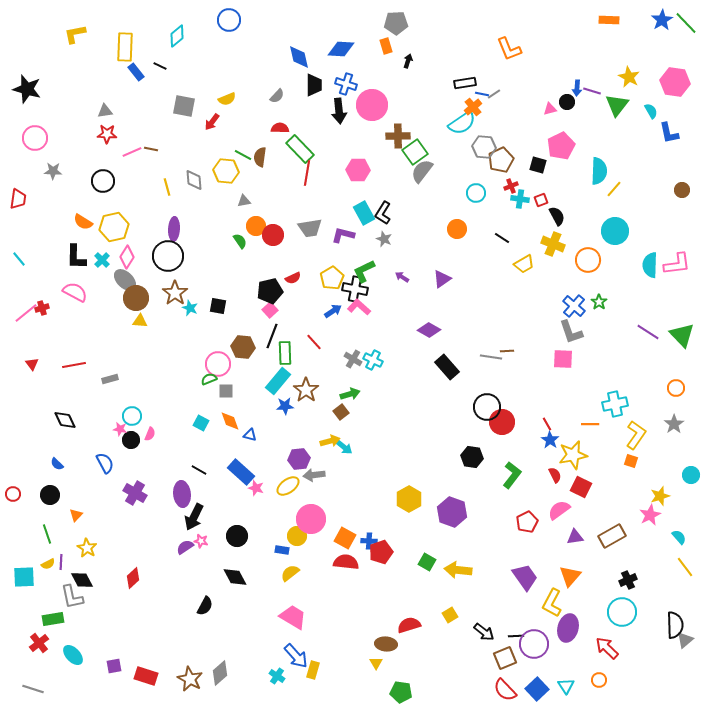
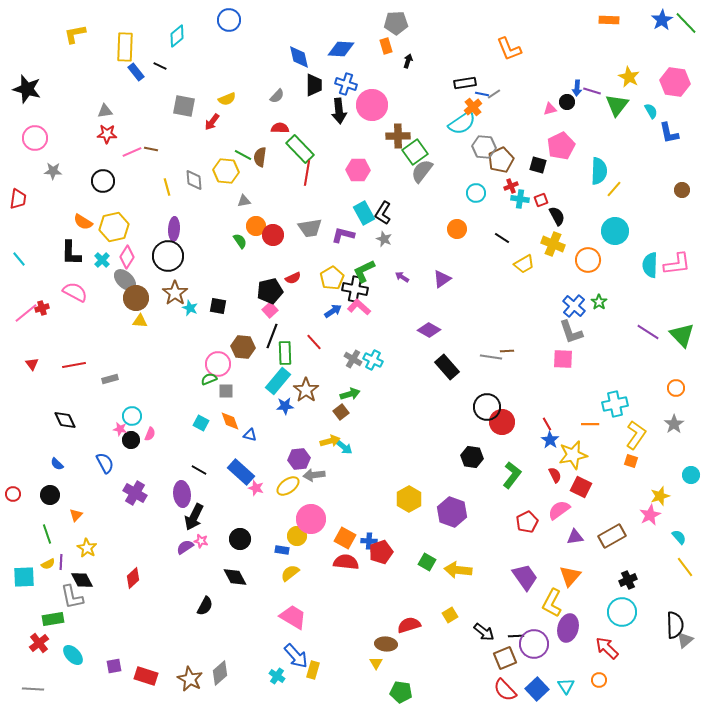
black L-shape at (76, 257): moved 5 px left, 4 px up
black circle at (237, 536): moved 3 px right, 3 px down
gray line at (33, 689): rotated 15 degrees counterclockwise
